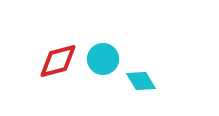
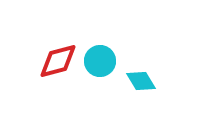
cyan circle: moved 3 px left, 2 px down
